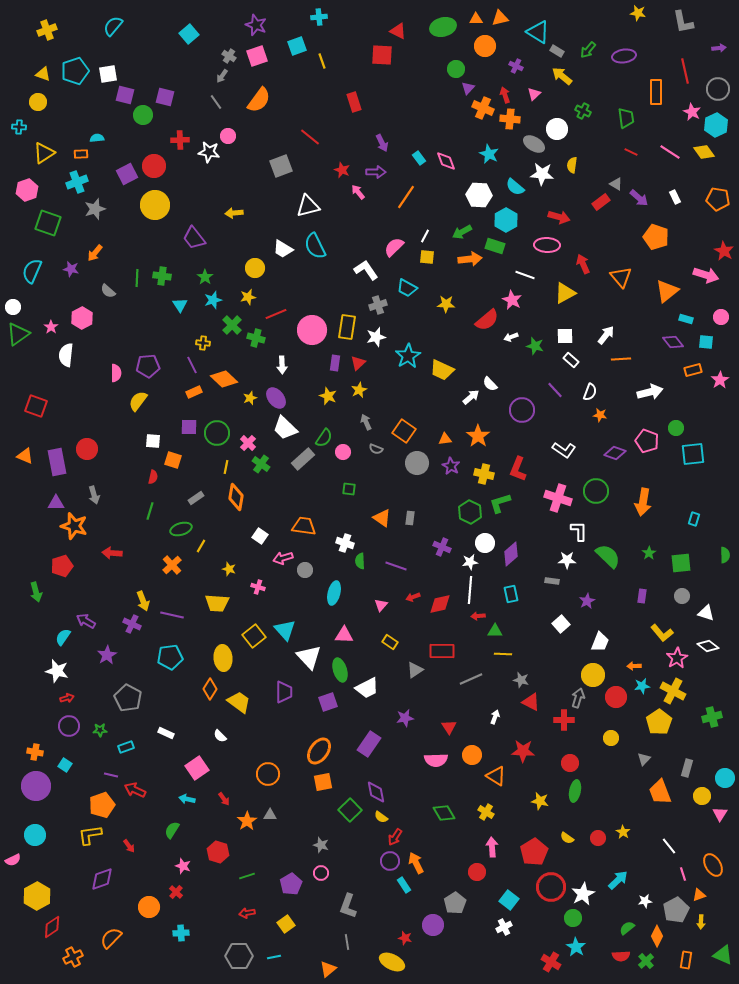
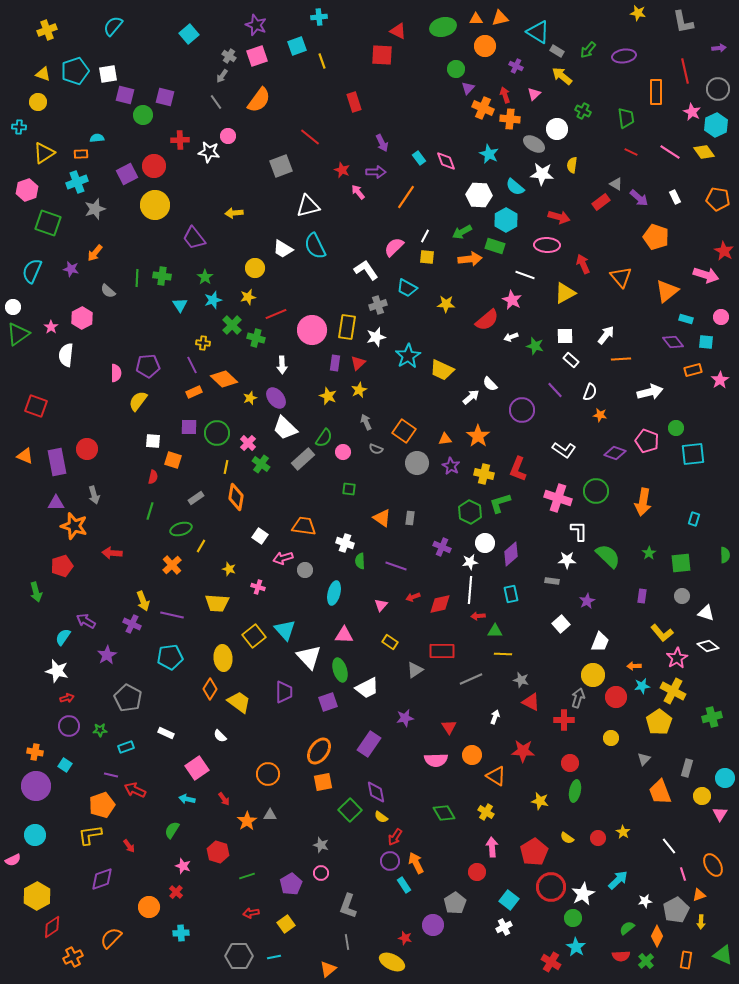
red arrow at (247, 913): moved 4 px right
